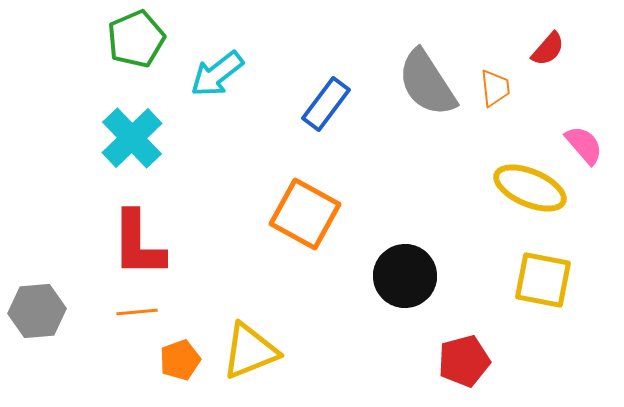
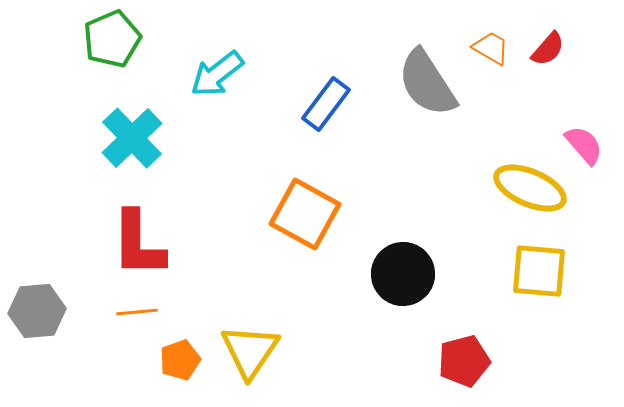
green pentagon: moved 24 px left
orange trapezoid: moved 4 px left, 40 px up; rotated 54 degrees counterclockwise
black circle: moved 2 px left, 2 px up
yellow square: moved 4 px left, 9 px up; rotated 6 degrees counterclockwise
yellow triangle: rotated 34 degrees counterclockwise
